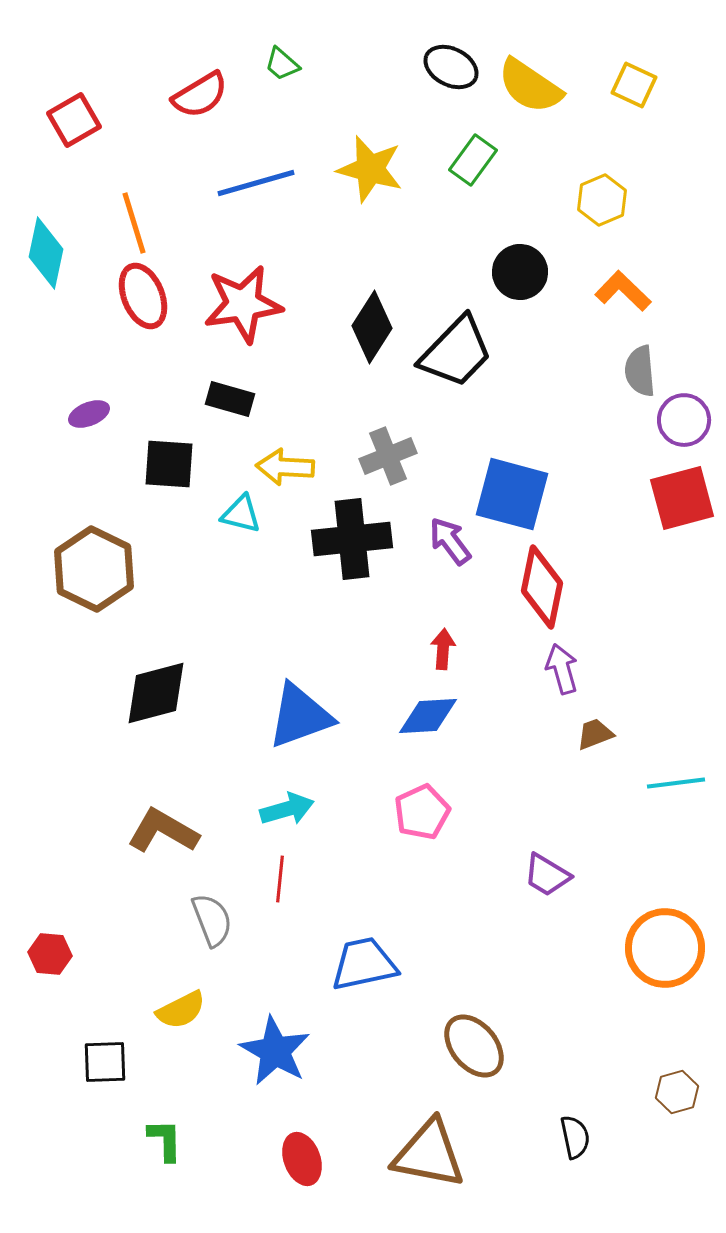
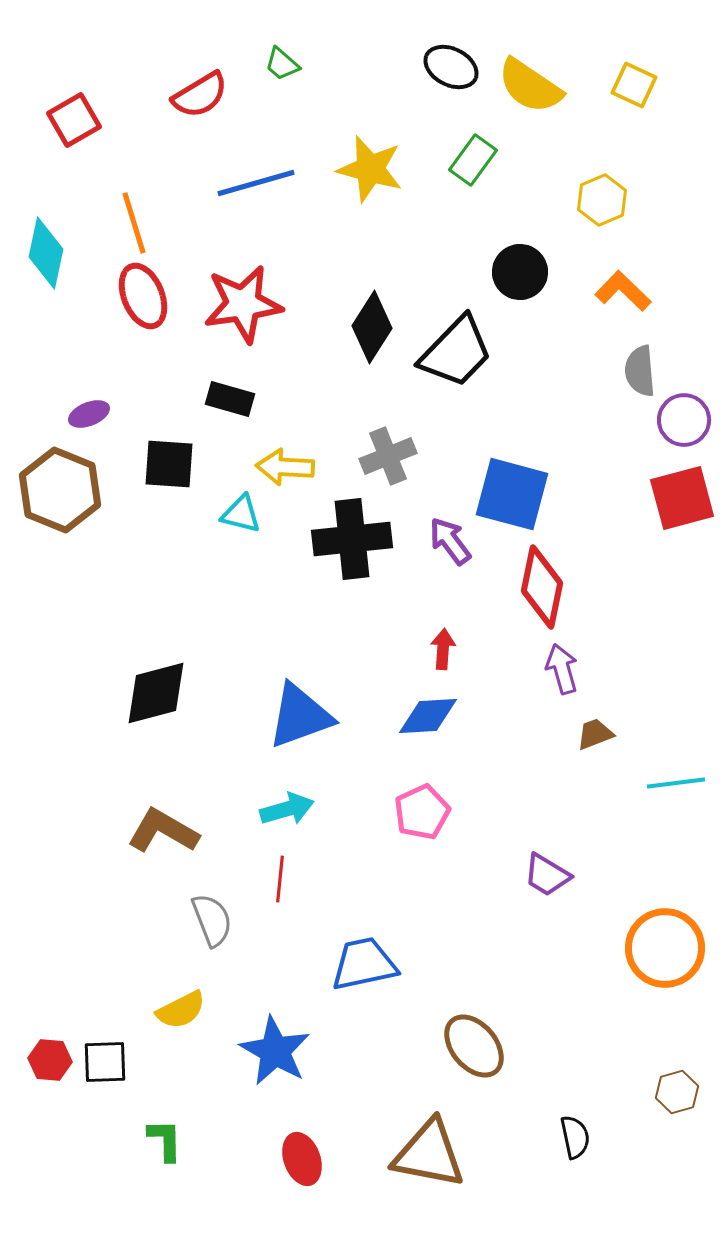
brown hexagon at (94, 569): moved 34 px left, 79 px up; rotated 4 degrees counterclockwise
red hexagon at (50, 954): moved 106 px down
